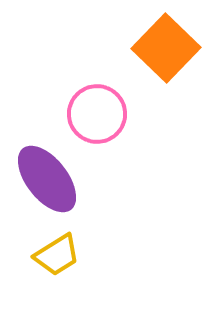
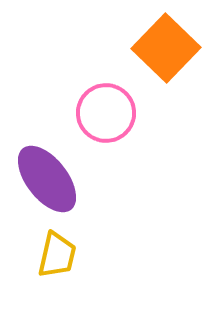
pink circle: moved 9 px right, 1 px up
yellow trapezoid: rotated 45 degrees counterclockwise
